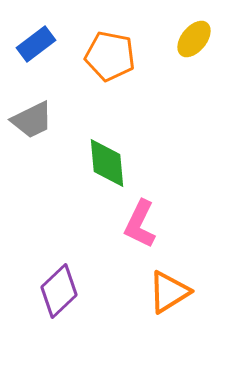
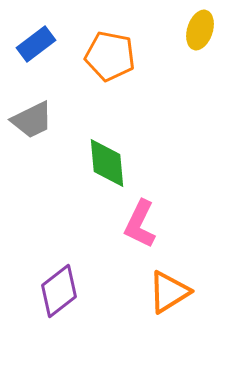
yellow ellipse: moved 6 px right, 9 px up; rotated 21 degrees counterclockwise
purple diamond: rotated 6 degrees clockwise
